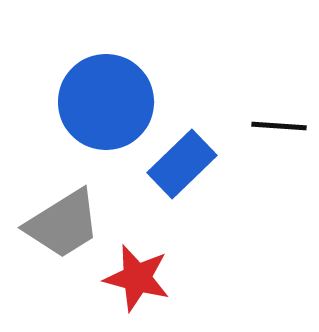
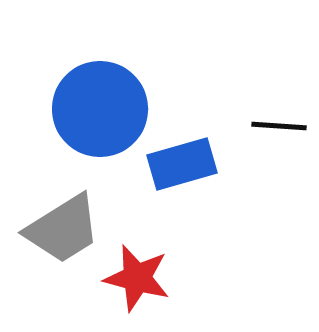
blue circle: moved 6 px left, 7 px down
blue rectangle: rotated 28 degrees clockwise
gray trapezoid: moved 5 px down
